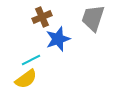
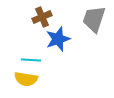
gray trapezoid: moved 1 px right, 1 px down
cyan line: rotated 30 degrees clockwise
yellow semicircle: rotated 45 degrees clockwise
